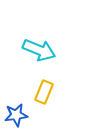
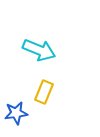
blue star: moved 2 px up
